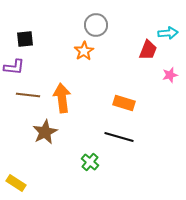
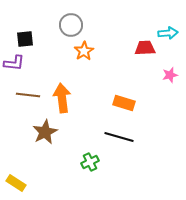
gray circle: moved 25 px left
red trapezoid: moved 3 px left, 2 px up; rotated 115 degrees counterclockwise
purple L-shape: moved 4 px up
green cross: rotated 24 degrees clockwise
